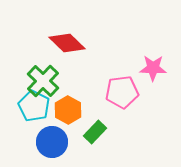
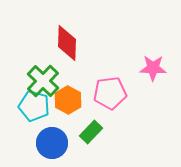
red diamond: rotated 48 degrees clockwise
pink pentagon: moved 12 px left, 1 px down
cyan pentagon: rotated 12 degrees counterclockwise
orange hexagon: moved 10 px up
green rectangle: moved 4 px left
blue circle: moved 1 px down
